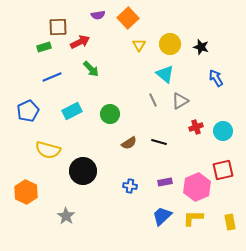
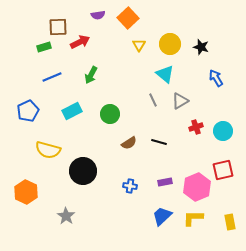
green arrow: moved 6 px down; rotated 72 degrees clockwise
